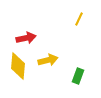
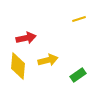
yellow line: rotated 48 degrees clockwise
green rectangle: moved 1 px up; rotated 35 degrees clockwise
